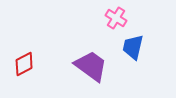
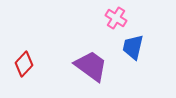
red diamond: rotated 20 degrees counterclockwise
